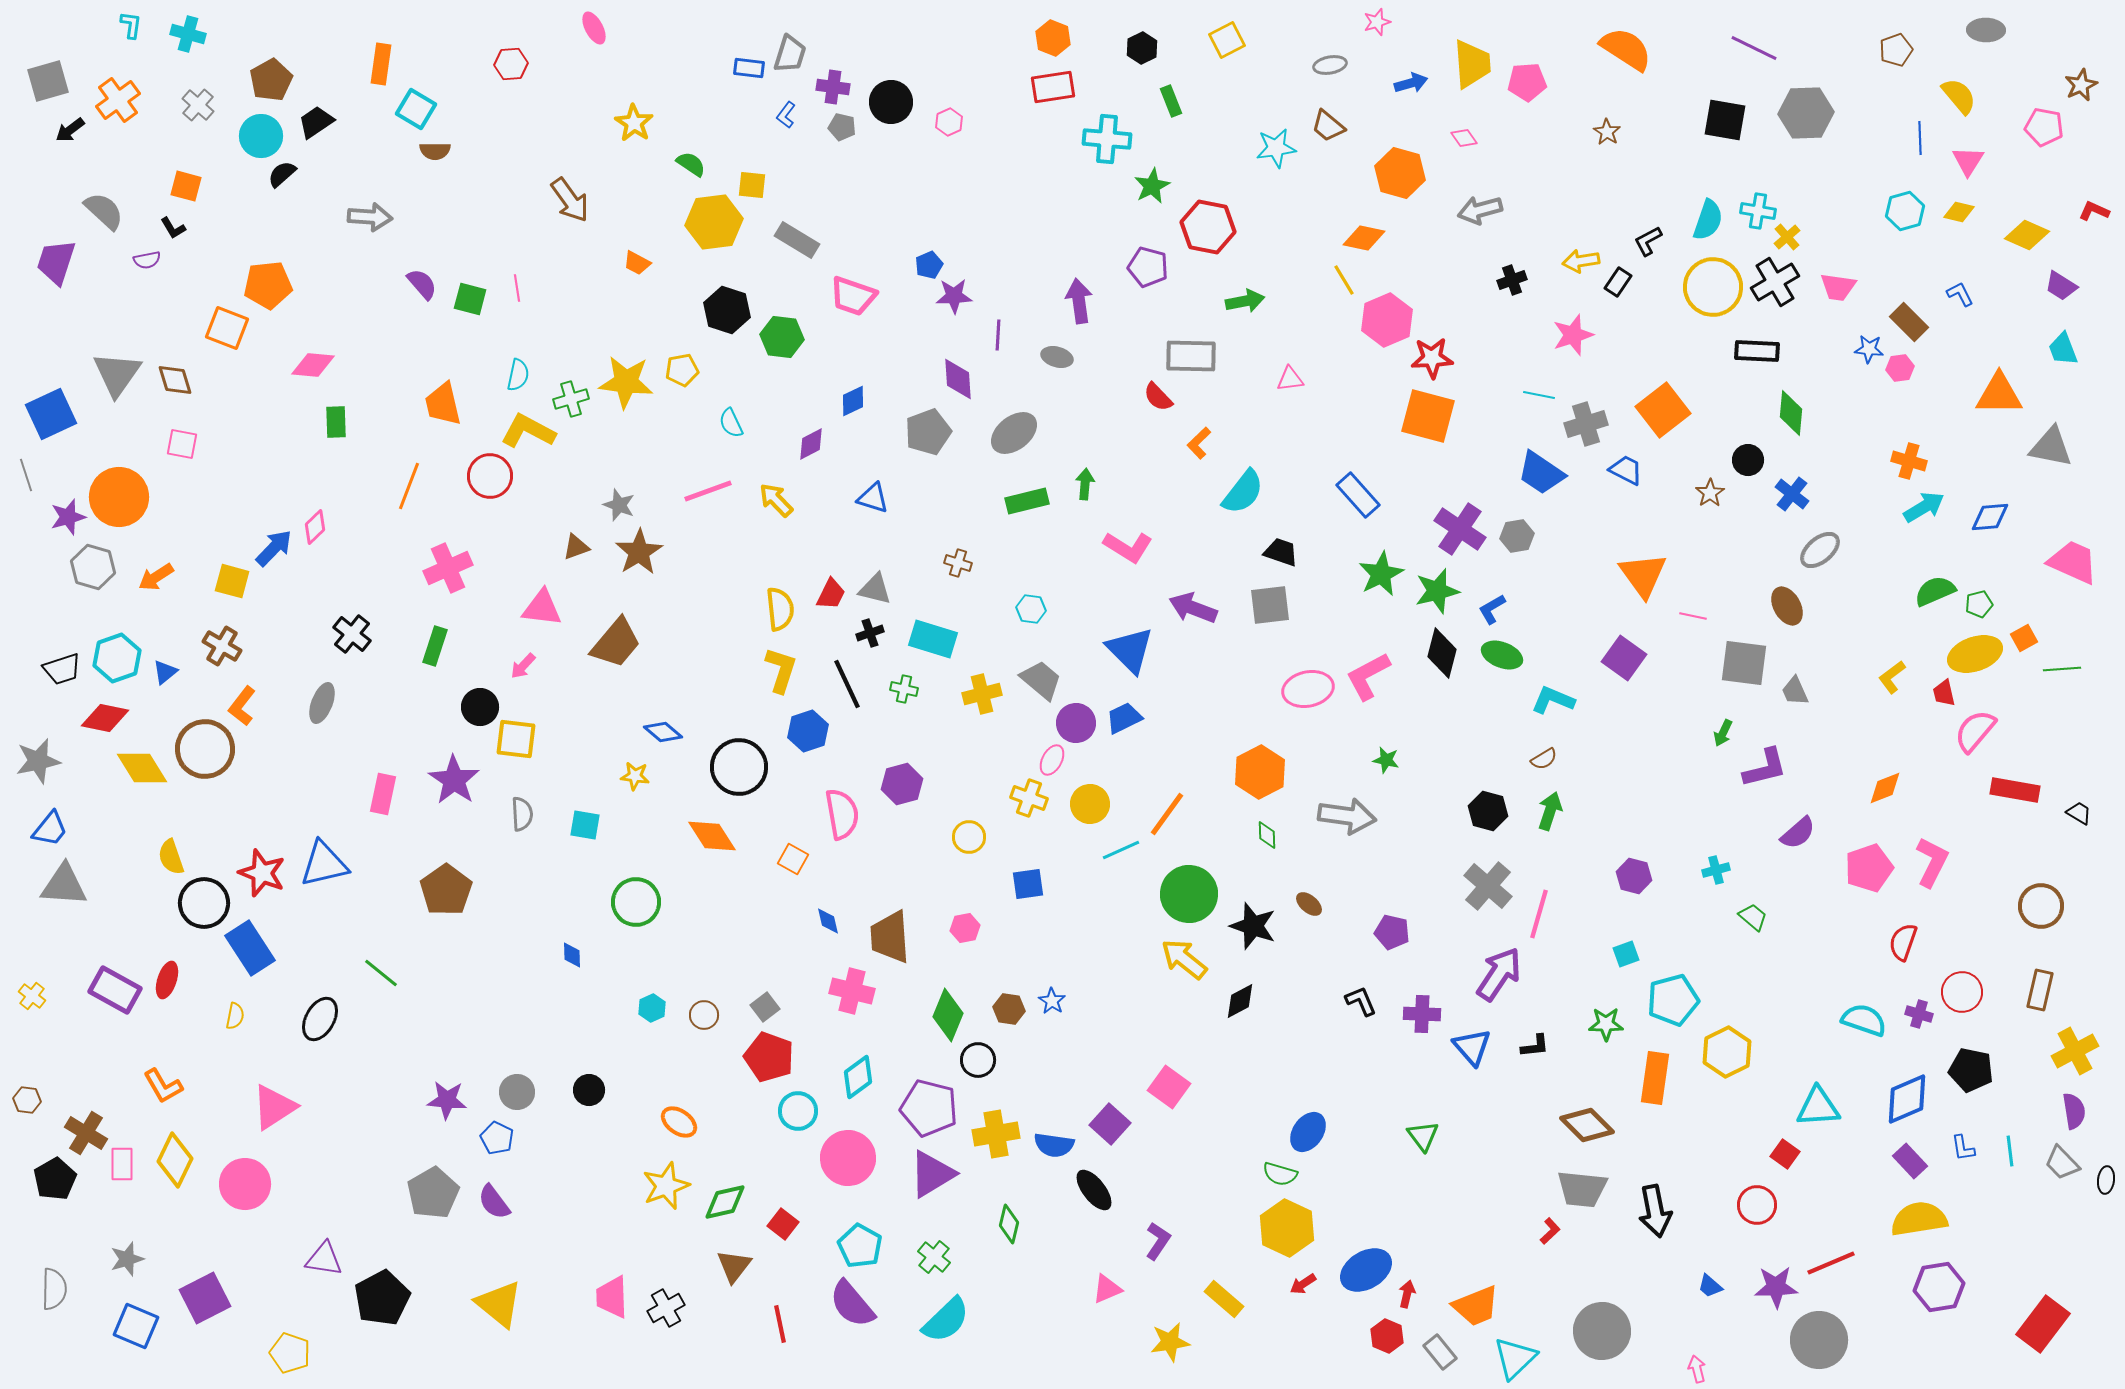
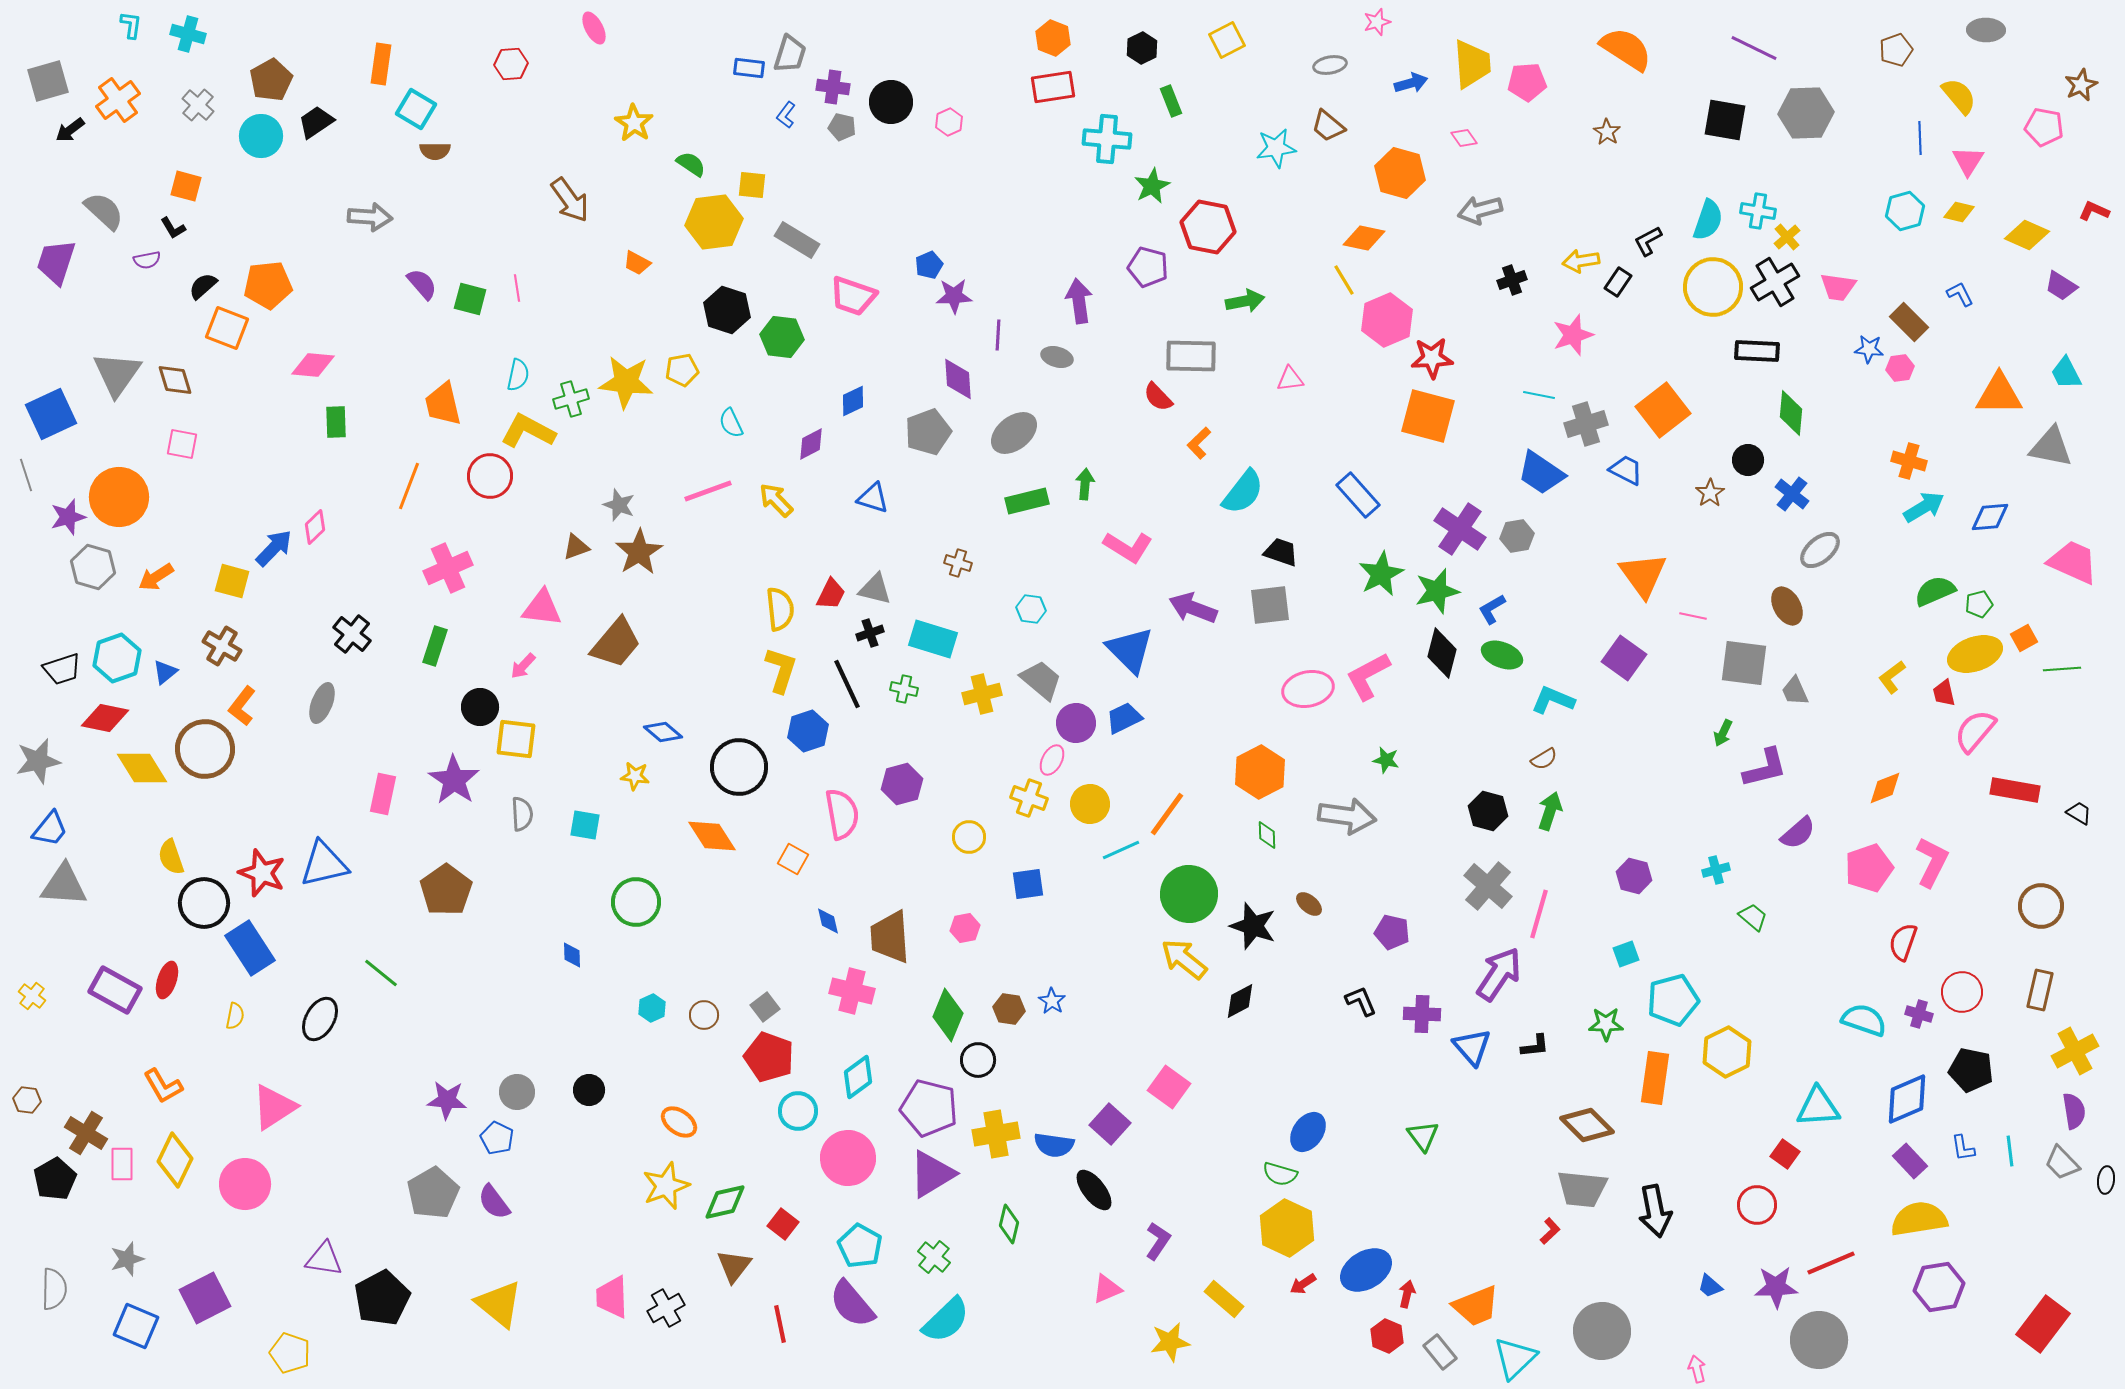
black semicircle at (282, 174): moved 79 px left, 112 px down
cyan trapezoid at (2063, 349): moved 3 px right, 24 px down; rotated 6 degrees counterclockwise
